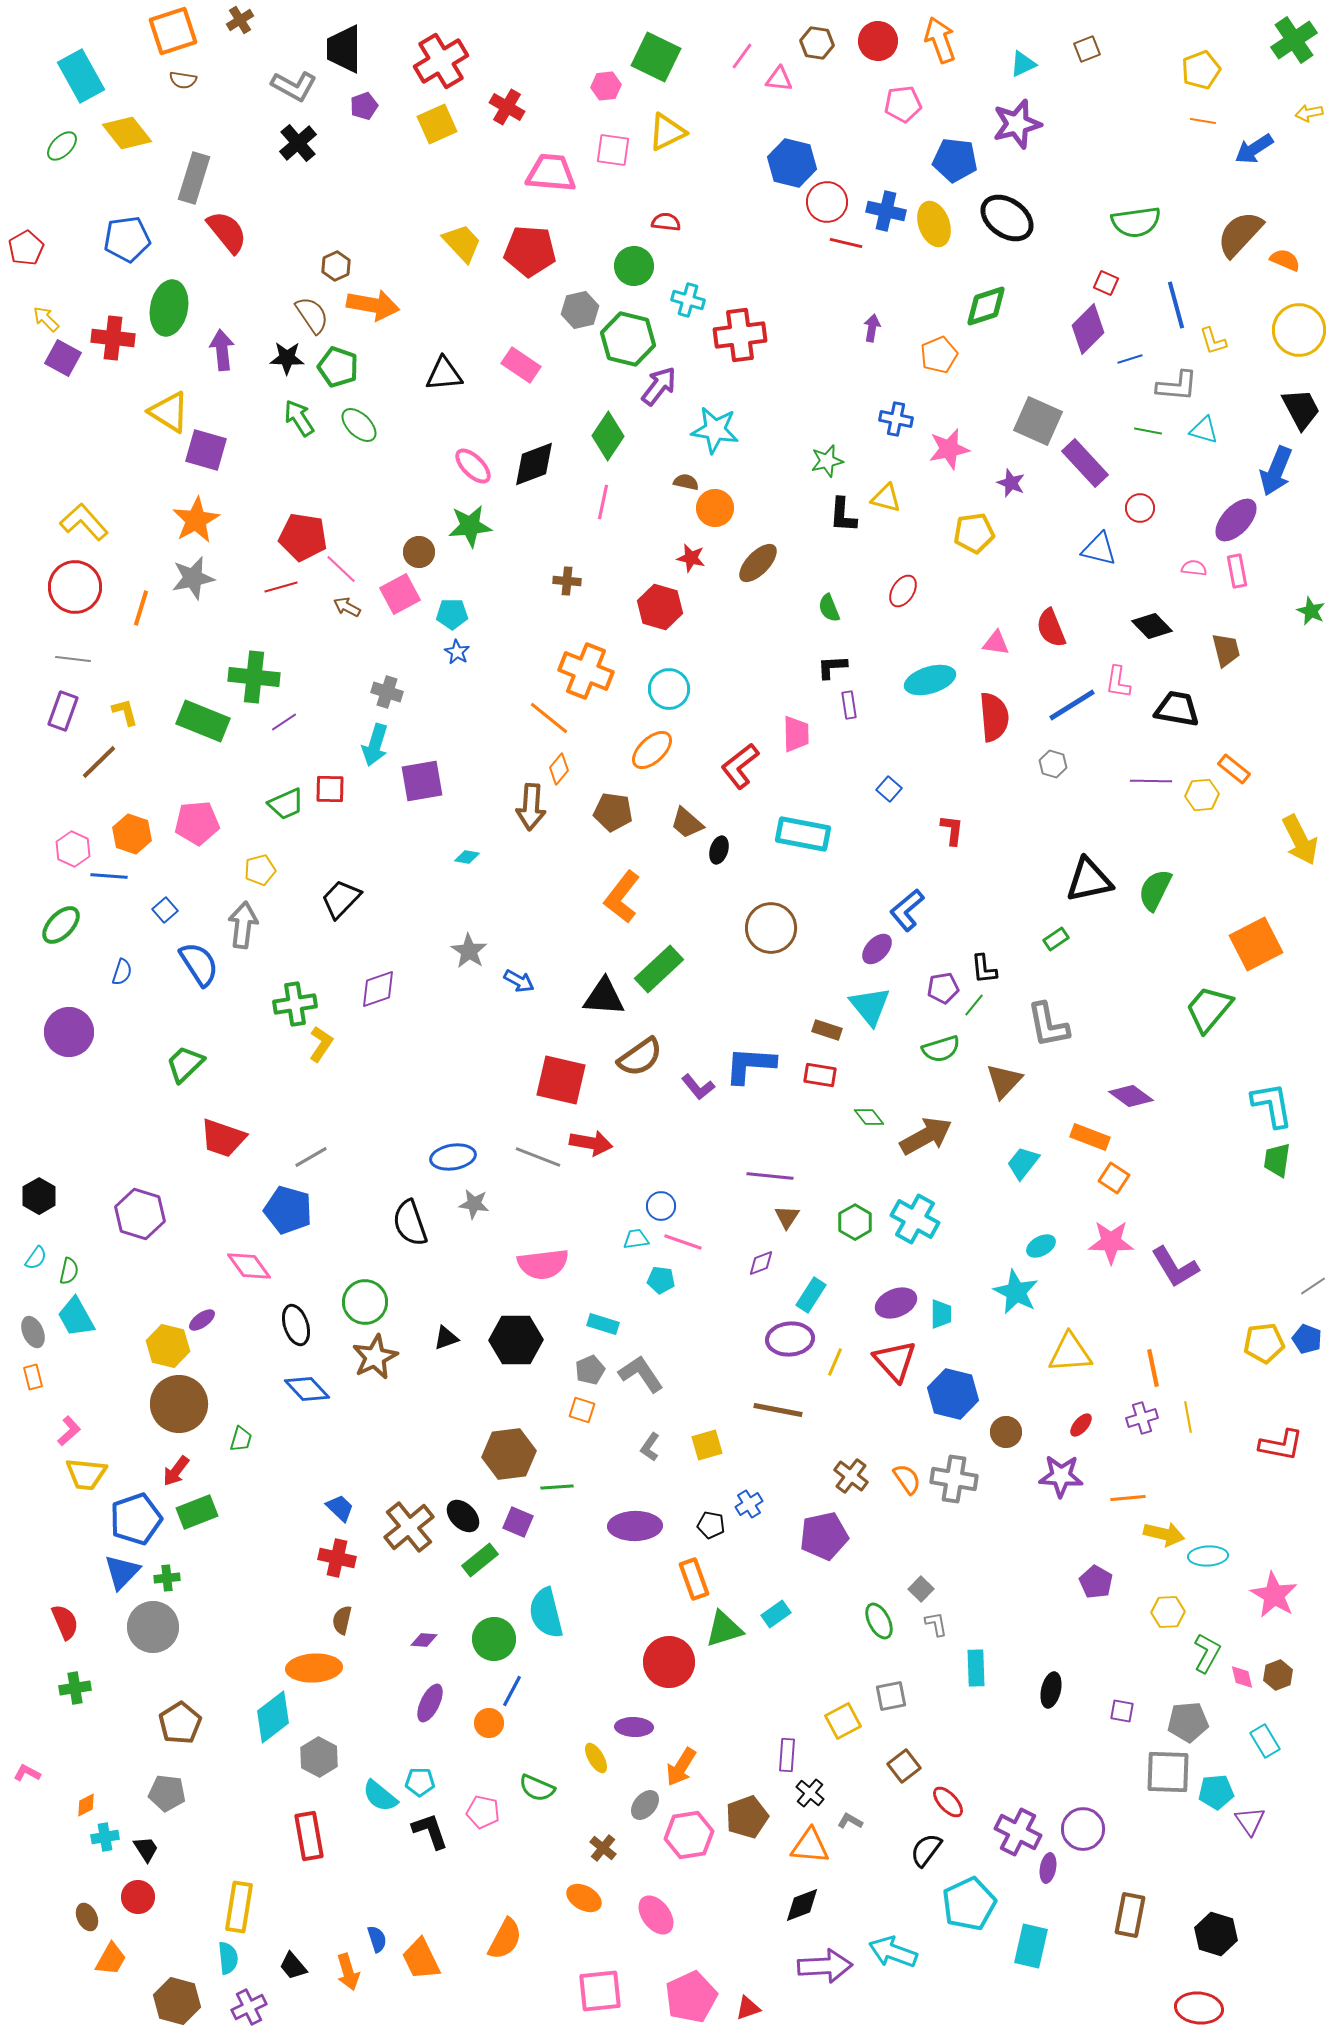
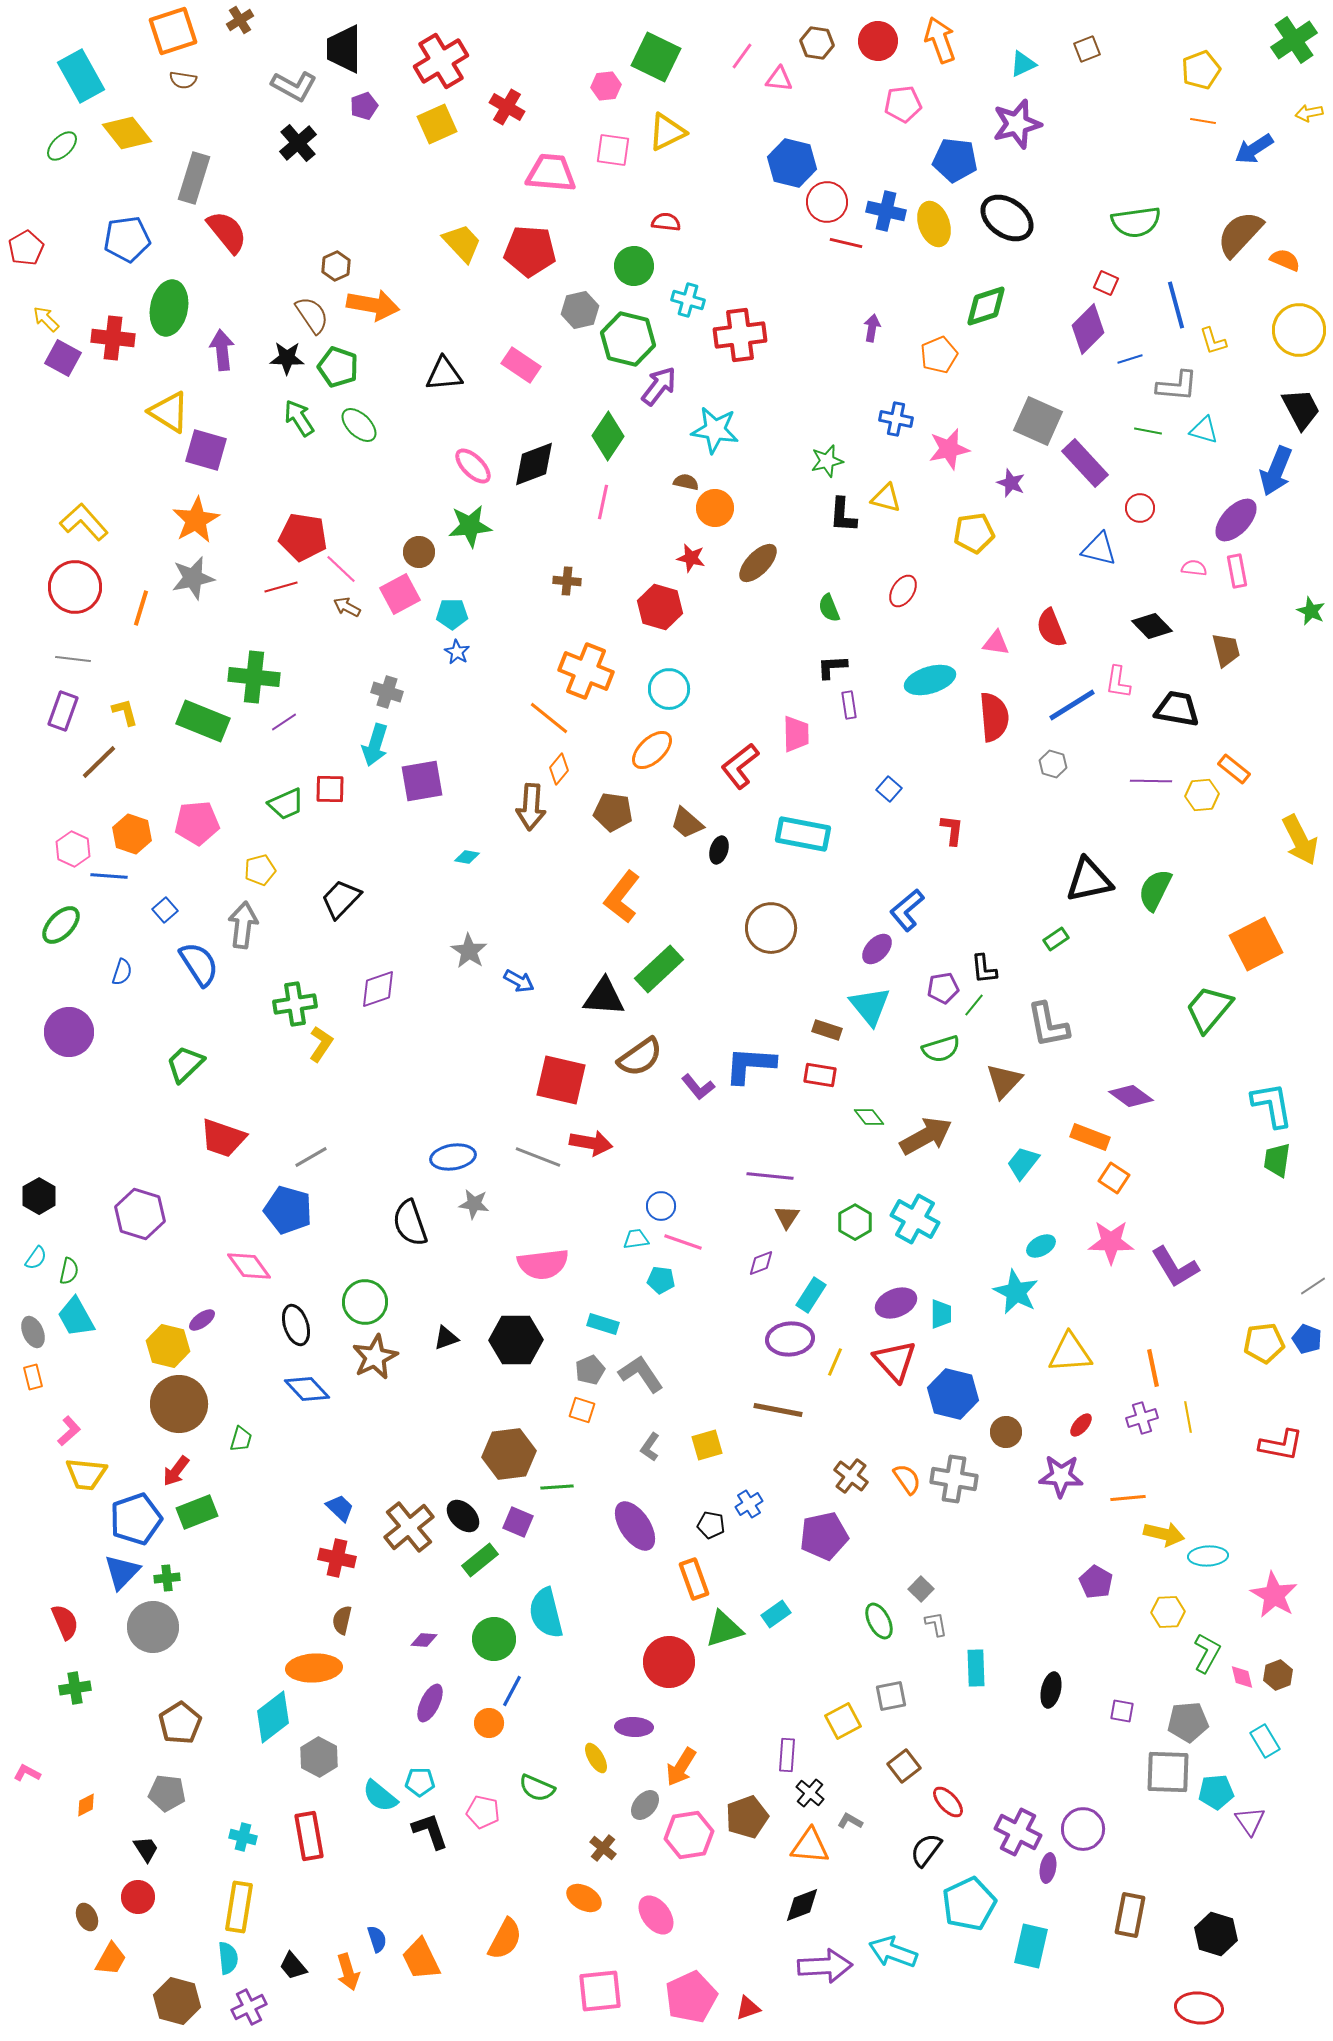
purple ellipse at (635, 1526): rotated 57 degrees clockwise
cyan cross at (105, 1837): moved 138 px right; rotated 24 degrees clockwise
